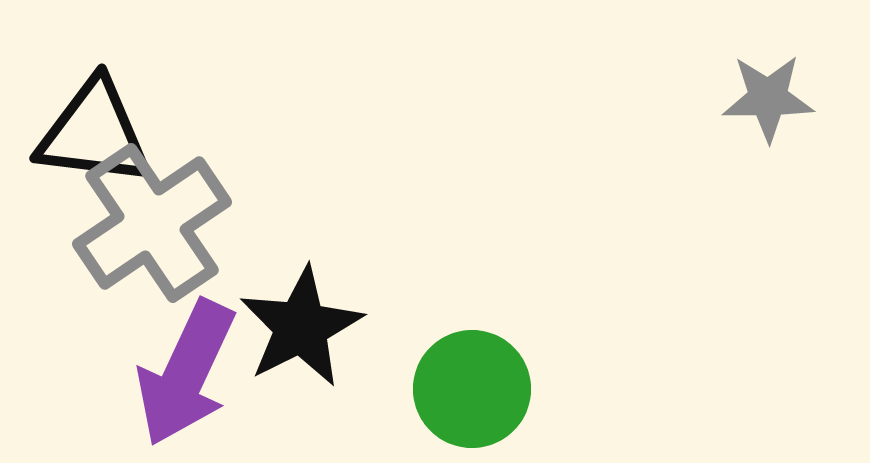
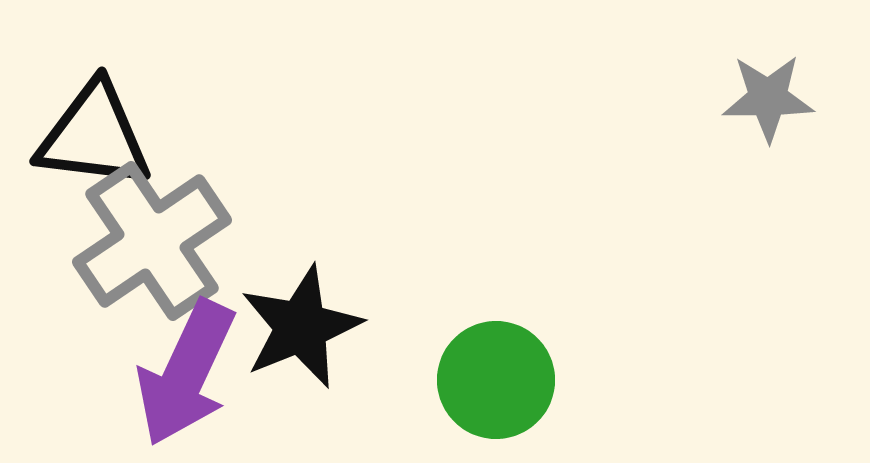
black triangle: moved 3 px down
gray cross: moved 18 px down
black star: rotated 5 degrees clockwise
green circle: moved 24 px right, 9 px up
